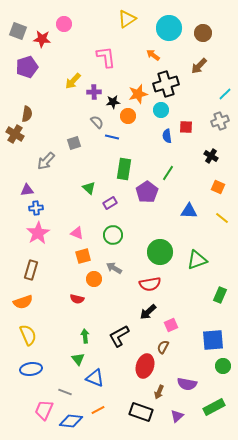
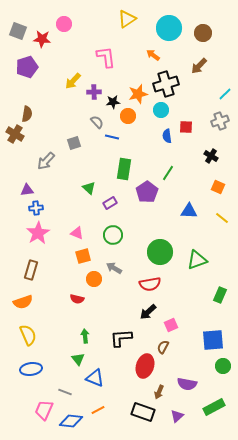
black L-shape at (119, 336): moved 2 px right, 2 px down; rotated 25 degrees clockwise
black rectangle at (141, 412): moved 2 px right
